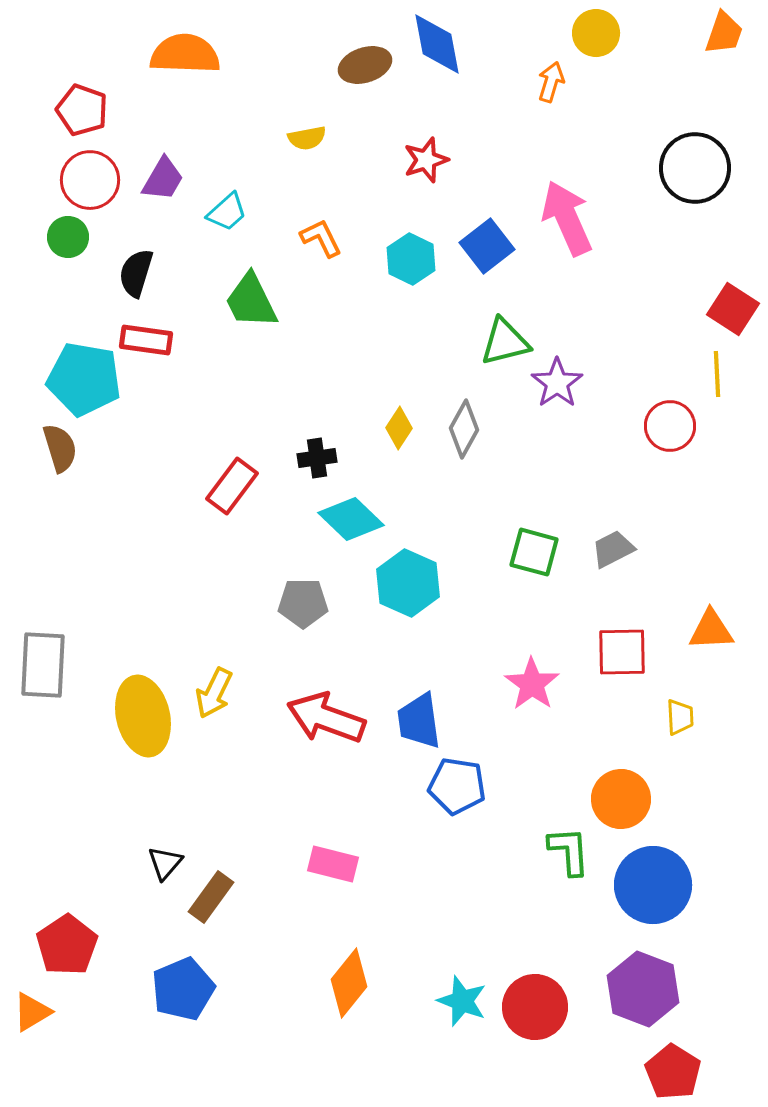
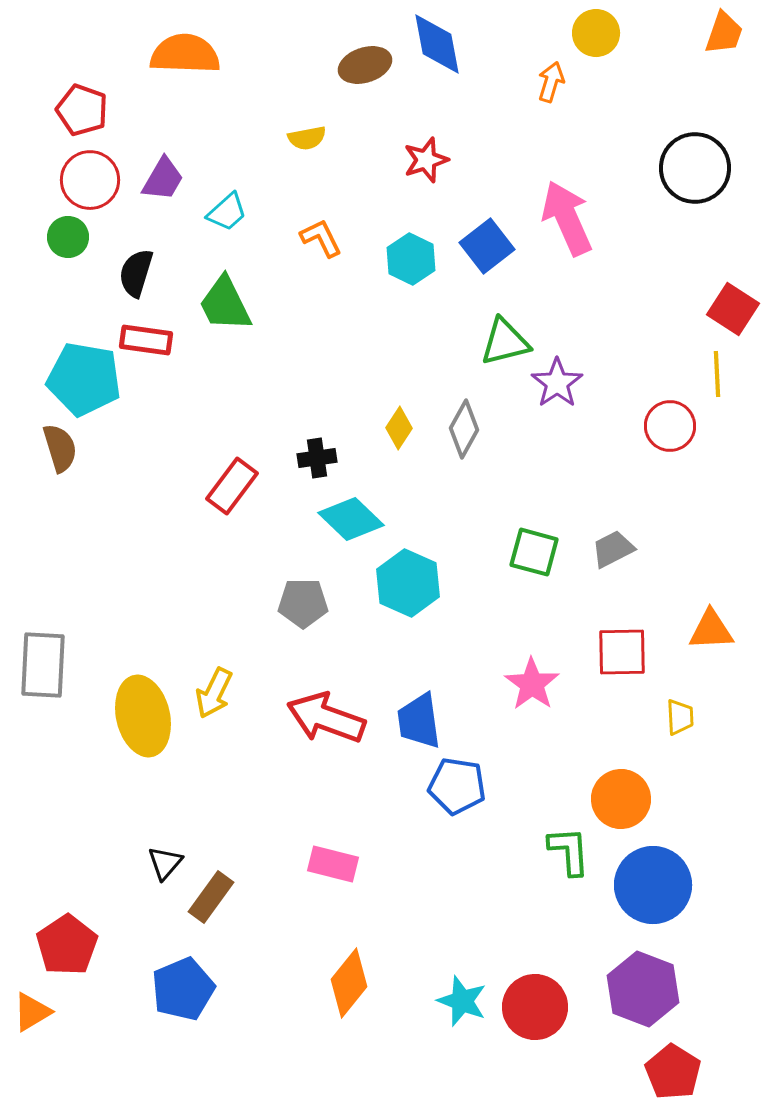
green trapezoid at (251, 301): moved 26 px left, 3 px down
